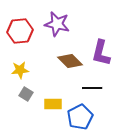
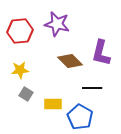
blue pentagon: rotated 15 degrees counterclockwise
